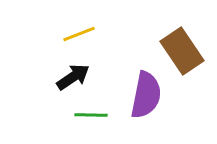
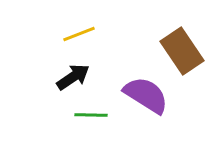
purple semicircle: rotated 69 degrees counterclockwise
